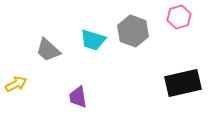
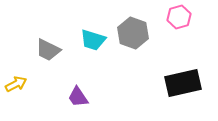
gray hexagon: moved 2 px down
gray trapezoid: rotated 16 degrees counterclockwise
purple trapezoid: rotated 25 degrees counterclockwise
